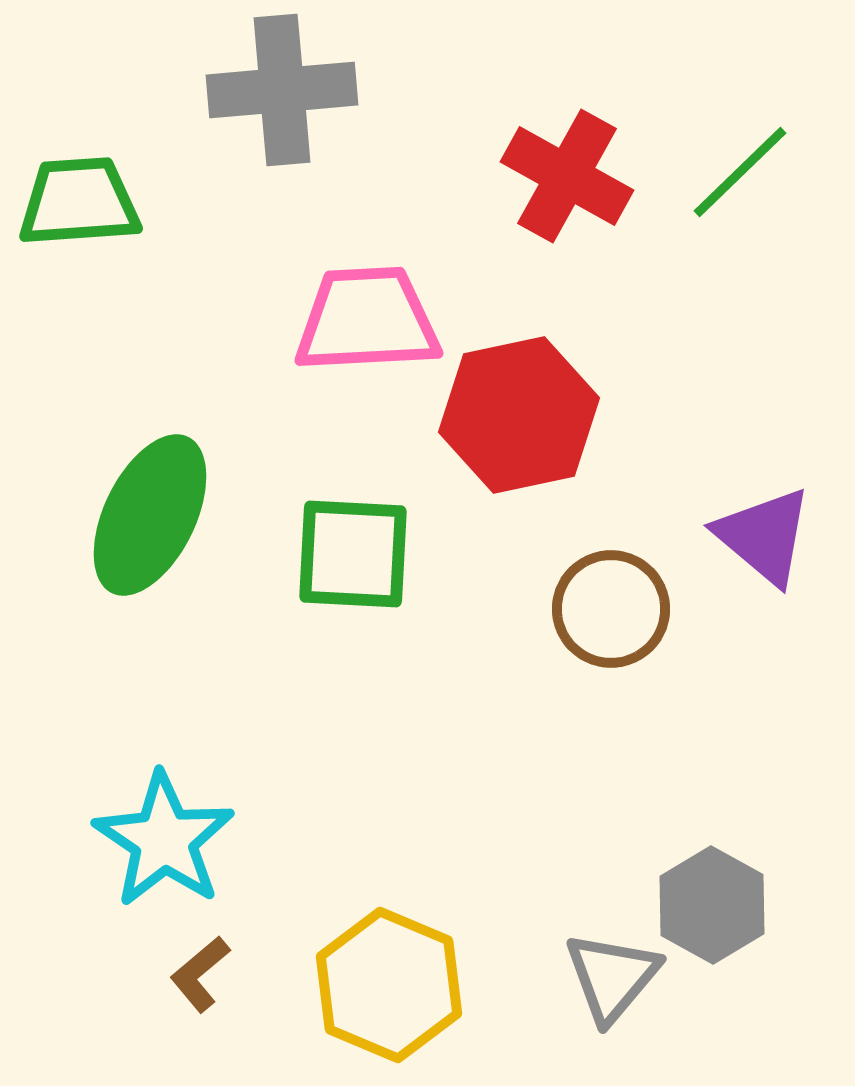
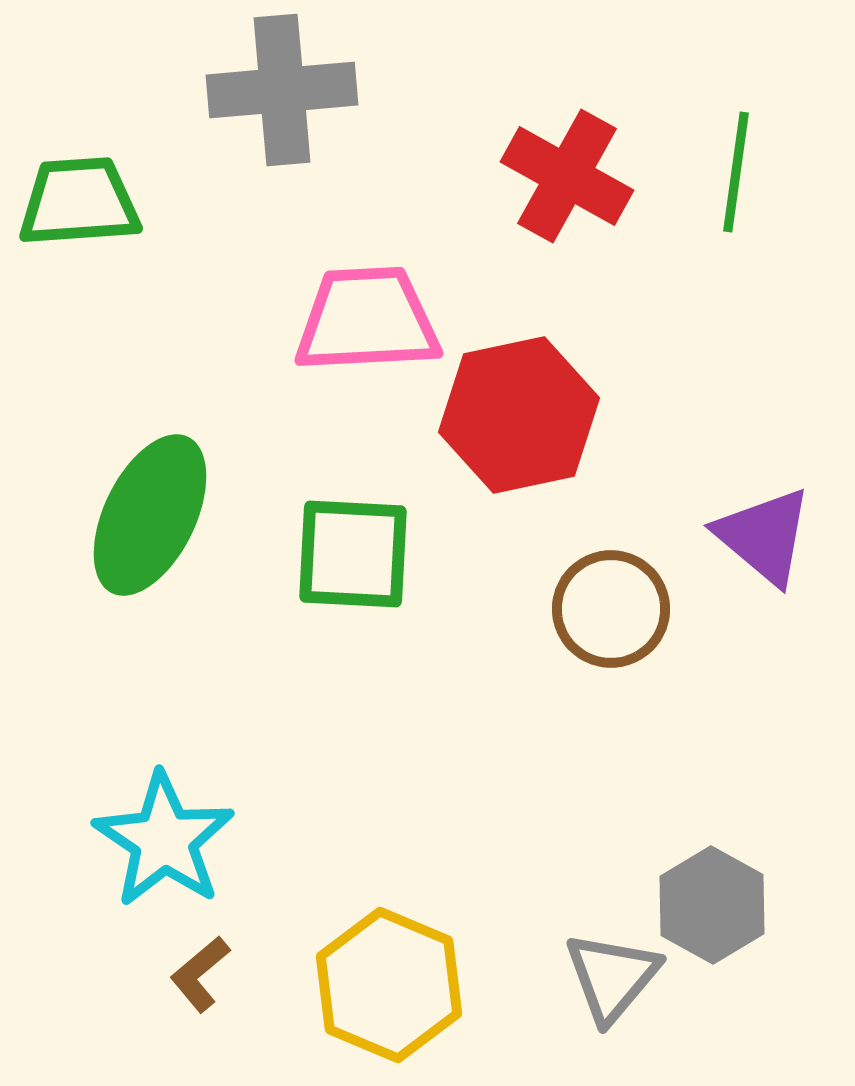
green line: moved 4 px left; rotated 38 degrees counterclockwise
